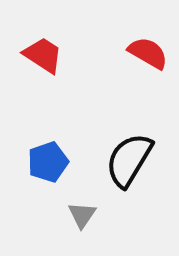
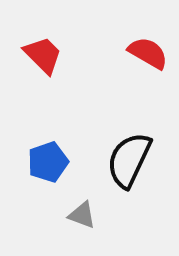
red trapezoid: rotated 12 degrees clockwise
black semicircle: rotated 6 degrees counterclockwise
gray triangle: rotated 44 degrees counterclockwise
